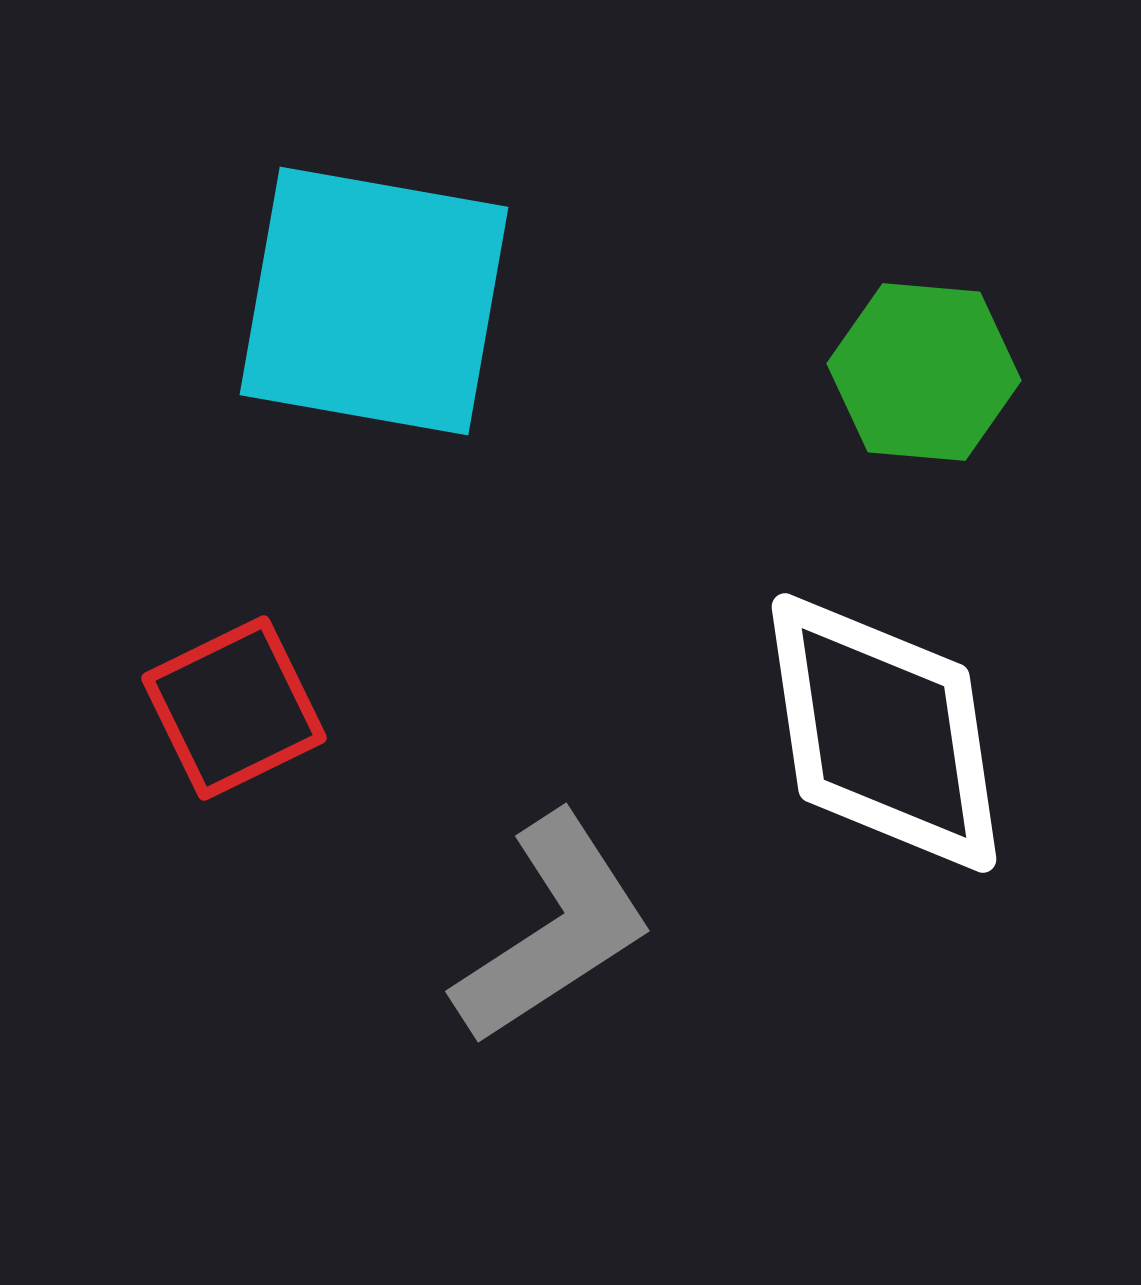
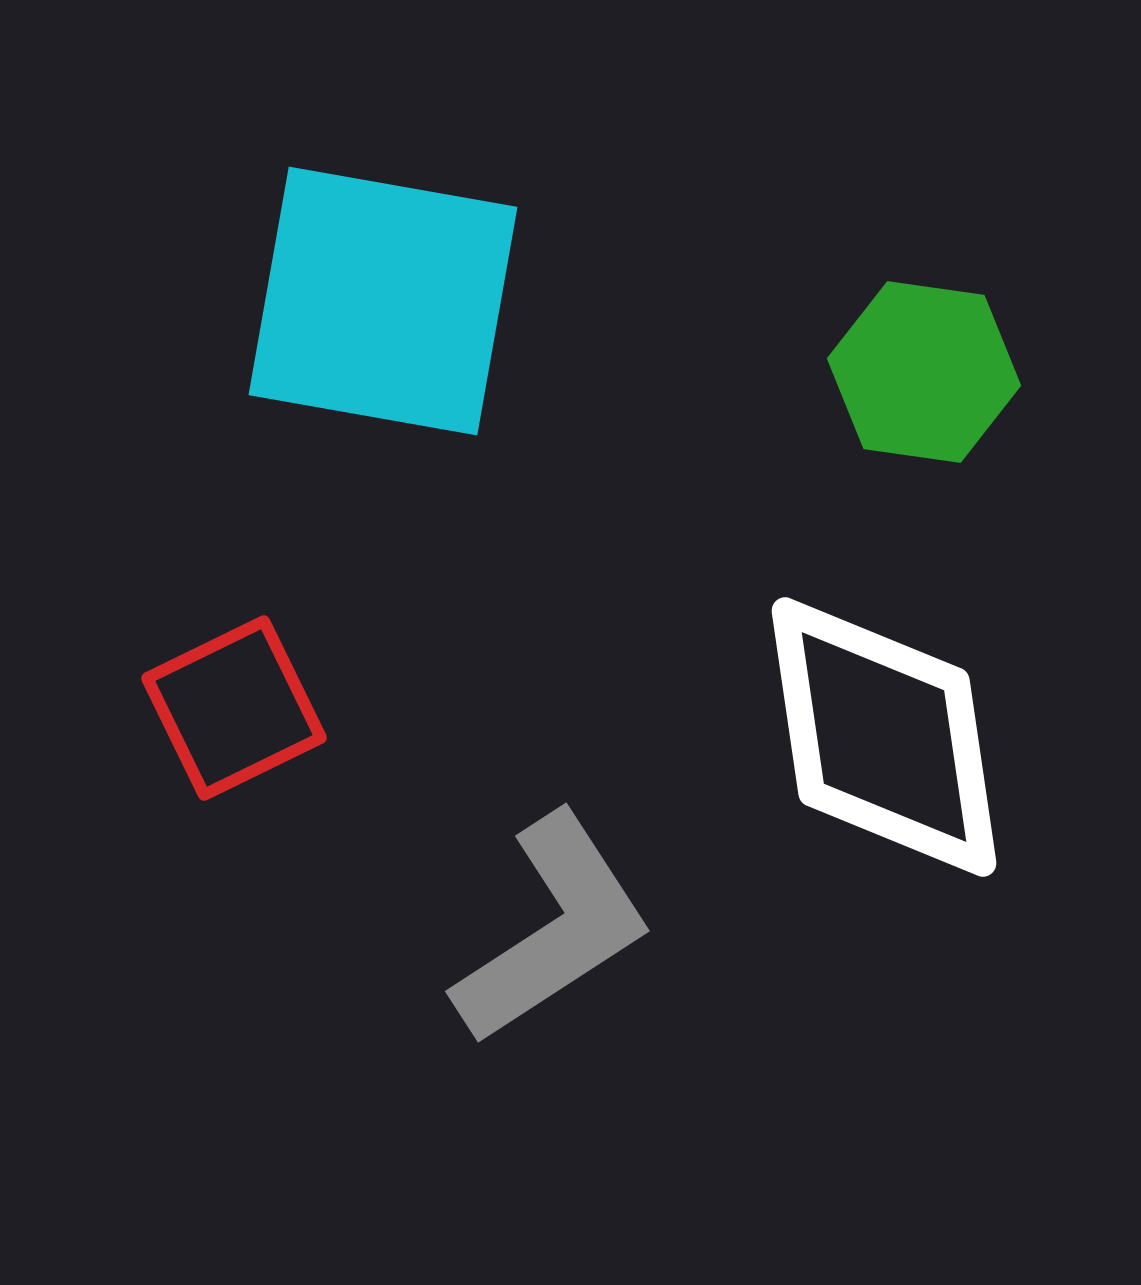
cyan square: moved 9 px right
green hexagon: rotated 3 degrees clockwise
white diamond: moved 4 px down
